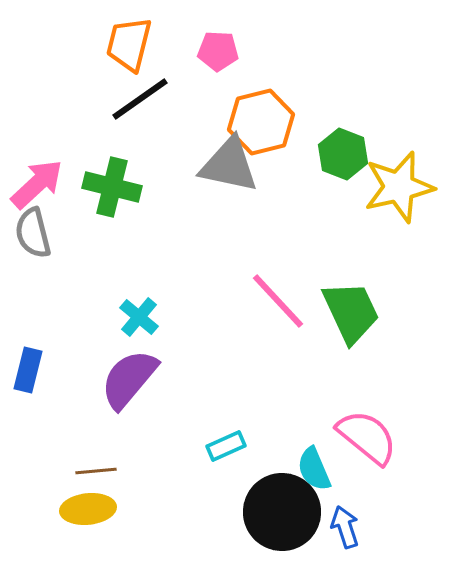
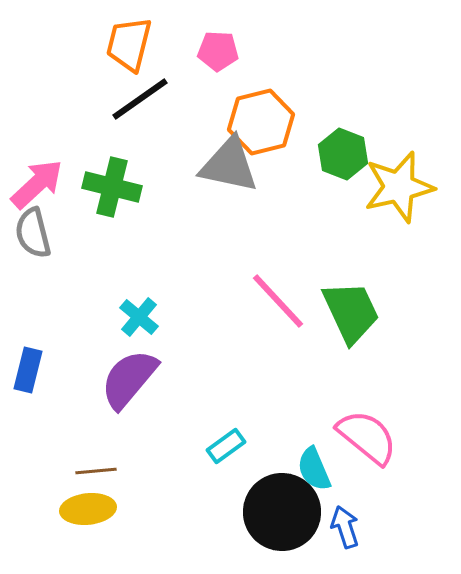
cyan rectangle: rotated 12 degrees counterclockwise
